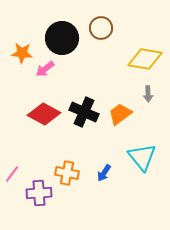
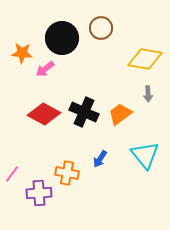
cyan triangle: moved 3 px right, 2 px up
blue arrow: moved 4 px left, 14 px up
